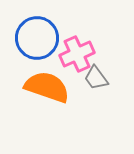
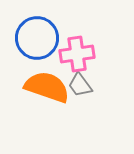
pink cross: rotated 16 degrees clockwise
gray trapezoid: moved 16 px left, 7 px down
